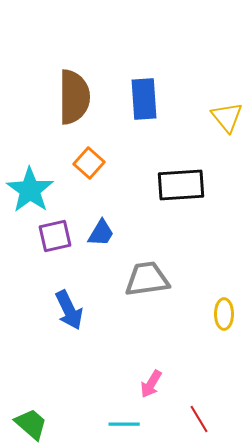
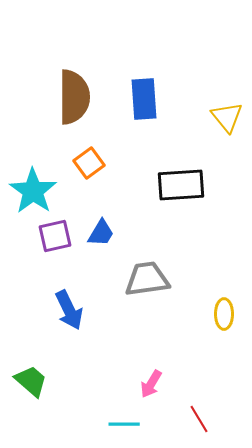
orange square: rotated 12 degrees clockwise
cyan star: moved 3 px right, 1 px down
green trapezoid: moved 43 px up
